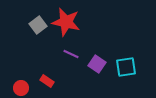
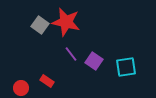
gray square: moved 2 px right; rotated 18 degrees counterclockwise
purple line: rotated 28 degrees clockwise
purple square: moved 3 px left, 3 px up
